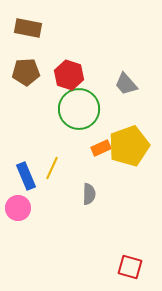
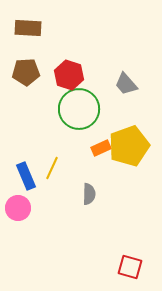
brown rectangle: rotated 8 degrees counterclockwise
